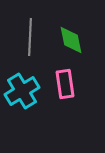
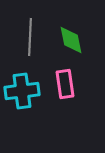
cyan cross: rotated 24 degrees clockwise
